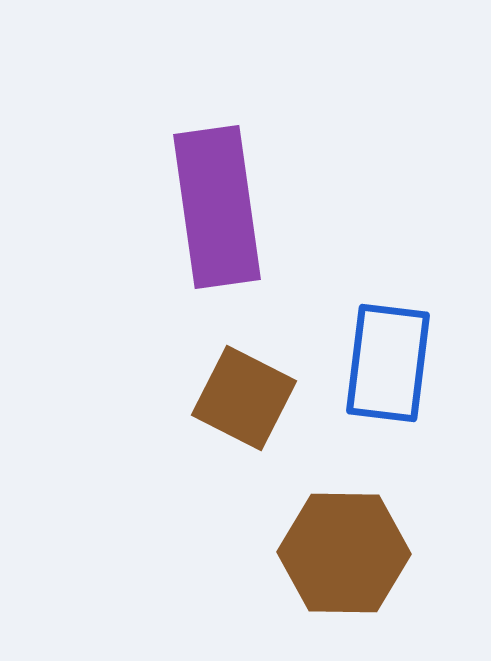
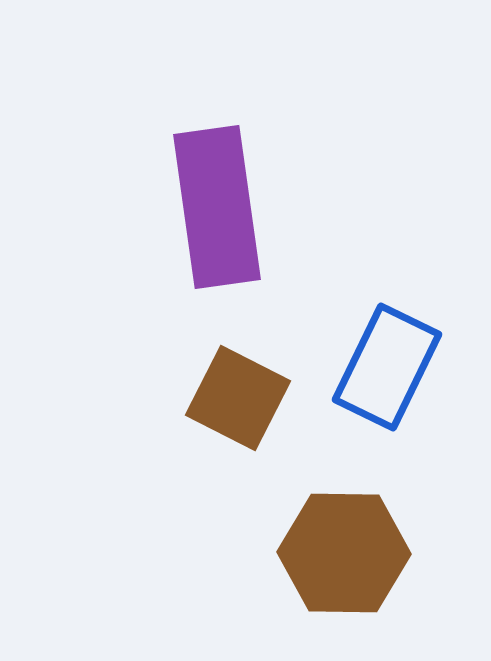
blue rectangle: moved 1 px left, 4 px down; rotated 19 degrees clockwise
brown square: moved 6 px left
